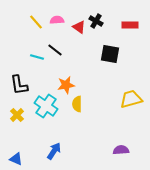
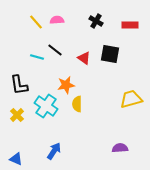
red triangle: moved 5 px right, 31 px down
purple semicircle: moved 1 px left, 2 px up
